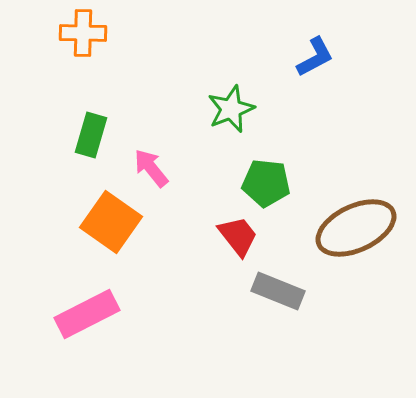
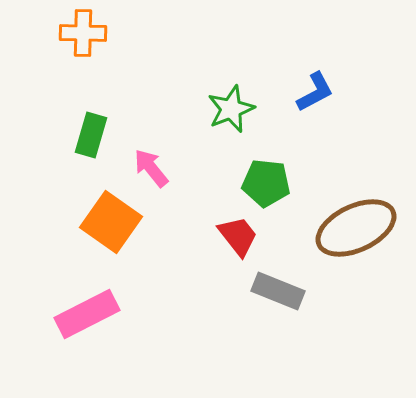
blue L-shape: moved 35 px down
